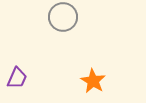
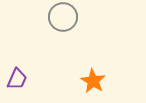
purple trapezoid: moved 1 px down
